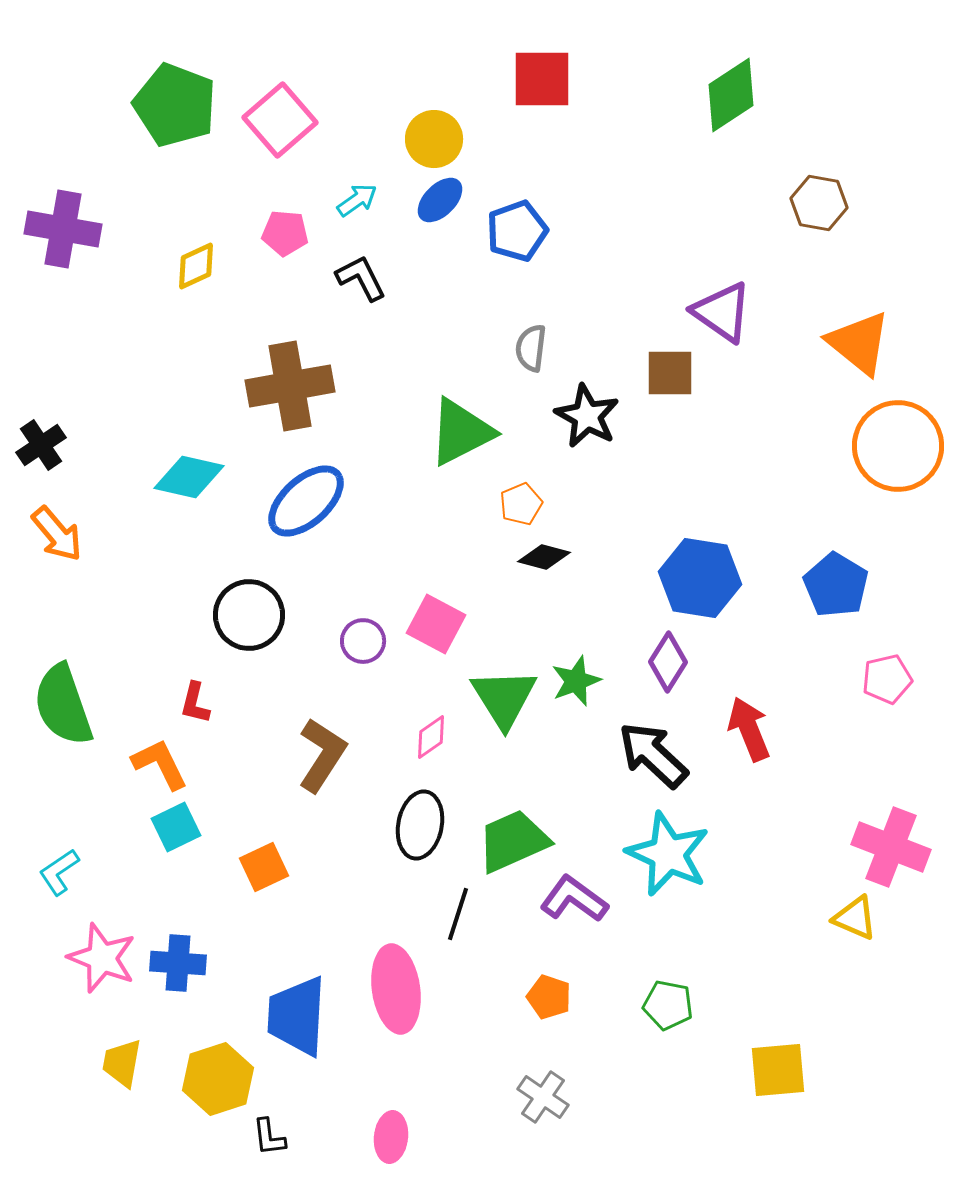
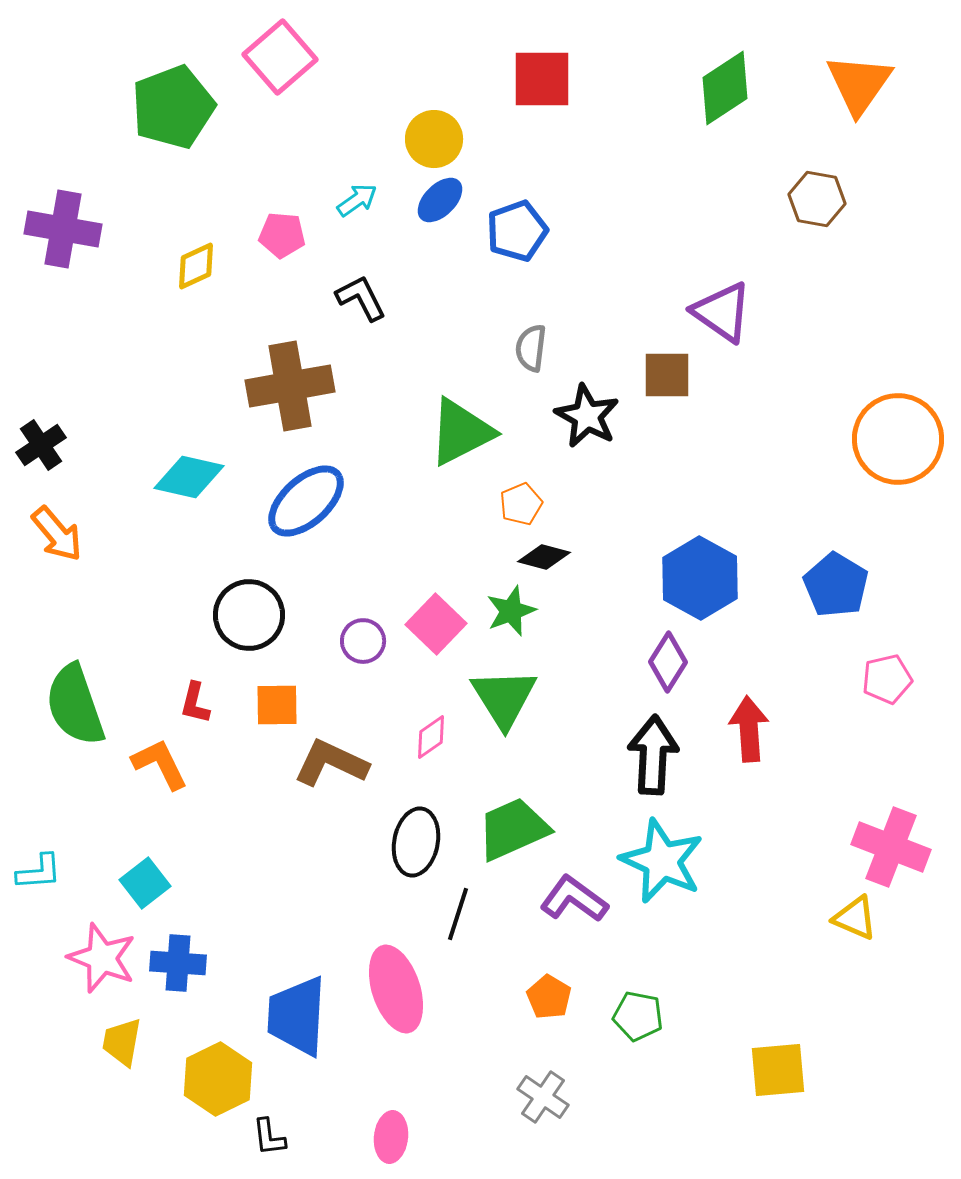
green diamond at (731, 95): moved 6 px left, 7 px up
green pentagon at (175, 105): moved 2 px left, 2 px down; rotated 30 degrees clockwise
pink square at (280, 120): moved 63 px up
brown hexagon at (819, 203): moved 2 px left, 4 px up
pink pentagon at (285, 233): moved 3 px left, 2 px down
black L-shape at (361, 278): moved 20 px down
orange triangle at (859, 343): moved 259 px up; rotated 26 degrees clockwise
brown square at (670, 373): moved 3 px left, 2 px down
orange circle at (898, 446): moved 7 px up
blue hexagon at (700, 578): rotated 20 degrees clockwise
pink square at (436, 624): rotated 16 degrees clockwise
green star at (576, 681): moved 65 px left, 70 px up
green semicircle at (63, 705): moved 12 px right
red arrow at (749, 729): rotated 18 degrees clockwise
brown L-shape at (322, 755): moved 9 px right, 8 px down; rotated 98 degrees counterclockwise
black arrow at (653, 755): rotated 50 degrees clockwise
black ellipse at (420, 825): moved 4 px left, 17 px down
cyan square at (176, 827): moved 31 px left, 56 px down; rotated 12 degrees counterclockwise
green trapezoid at (513, 841): moved 12 px up
cyan star at (668, 854): moved 6 px left, 7 px down
orange square at (264, 867): moved 13 px right, 162 px up; rotated 24 degrees clockwise
cyan L-shape at (59, 872): moved 20 px left; rotated 150 degrees counterclockwise
pink ellipse at (396, 989): rotated 10 degrees counterclockwise
orange pentagon at (549, 997): rotated 12 degrees clockwise
green pentagon at (668, 1005): moved 30 px left, 11 px down
yellow trapezoid at (122, 1063): moved 21 px up
yellow hexagon at (218, 1079): rotated 8 degrees counterclockwise
